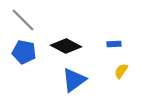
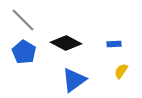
black diamond: moved 3 px up
blue pentagon: rotated 20 degrees clockwise
